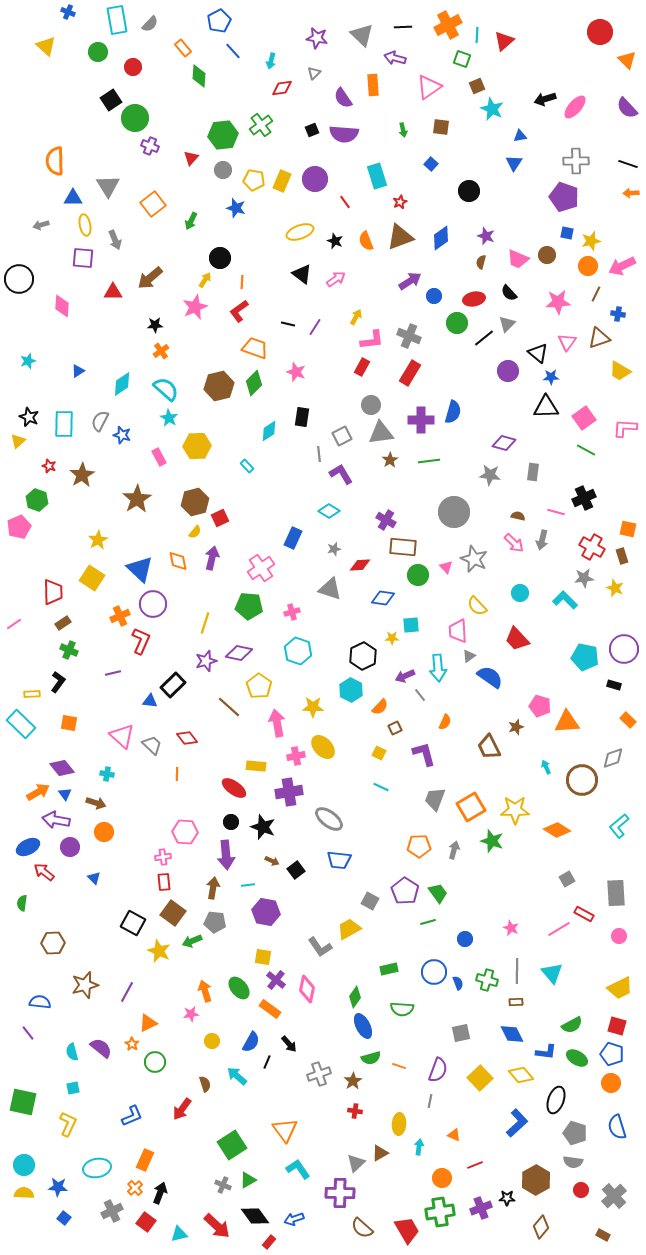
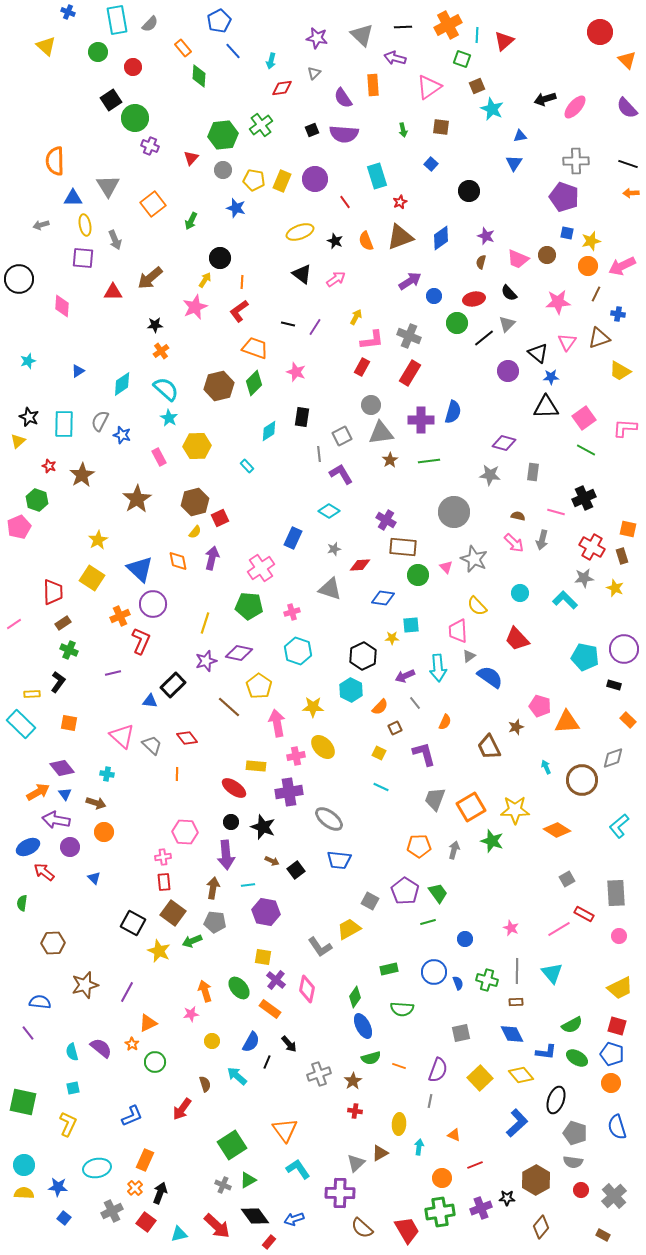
gray line at (420, 695): moved 5 px left, 8 px down
